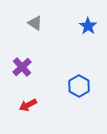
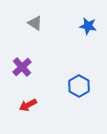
blue star: rotated 24 degrees counterclockwise
